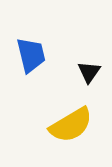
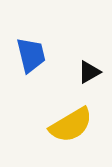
black triangle: rotated 25 degrees clockwise
